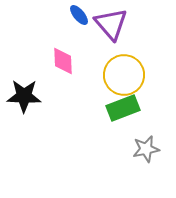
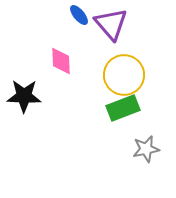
pink diamond: moved 2 px left
